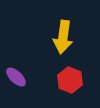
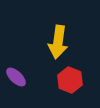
yellow arrow: moved 5 px left, 5 px down
